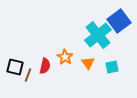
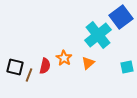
blue square: moved 2 px right, 4 px up
orange star: moved 1 px left, 1 px down
orange triangle: rotated 24 degrees clockwise
cyan square: moved 15 px right
brown line: moved 1 px right
